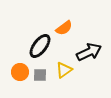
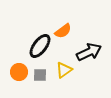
orange semicircle: moved 1 px left, 3 px down
orange circle: moved 1 px left
